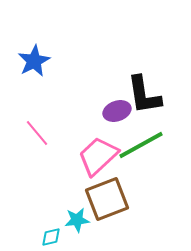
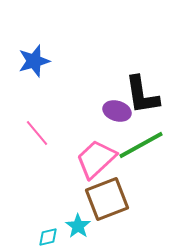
blue star: rotated 12 degrees clockwise
black L-shape: moved 2 px left
purple ellipse: rotated 36 degrees clockwise
pink trapezoid: moved 2 px left, 3 px down
cyan star: moved 1 px right, 6 px down; rotated 30 degrees counterclockwise
cyan diamond: moved 3 px left
